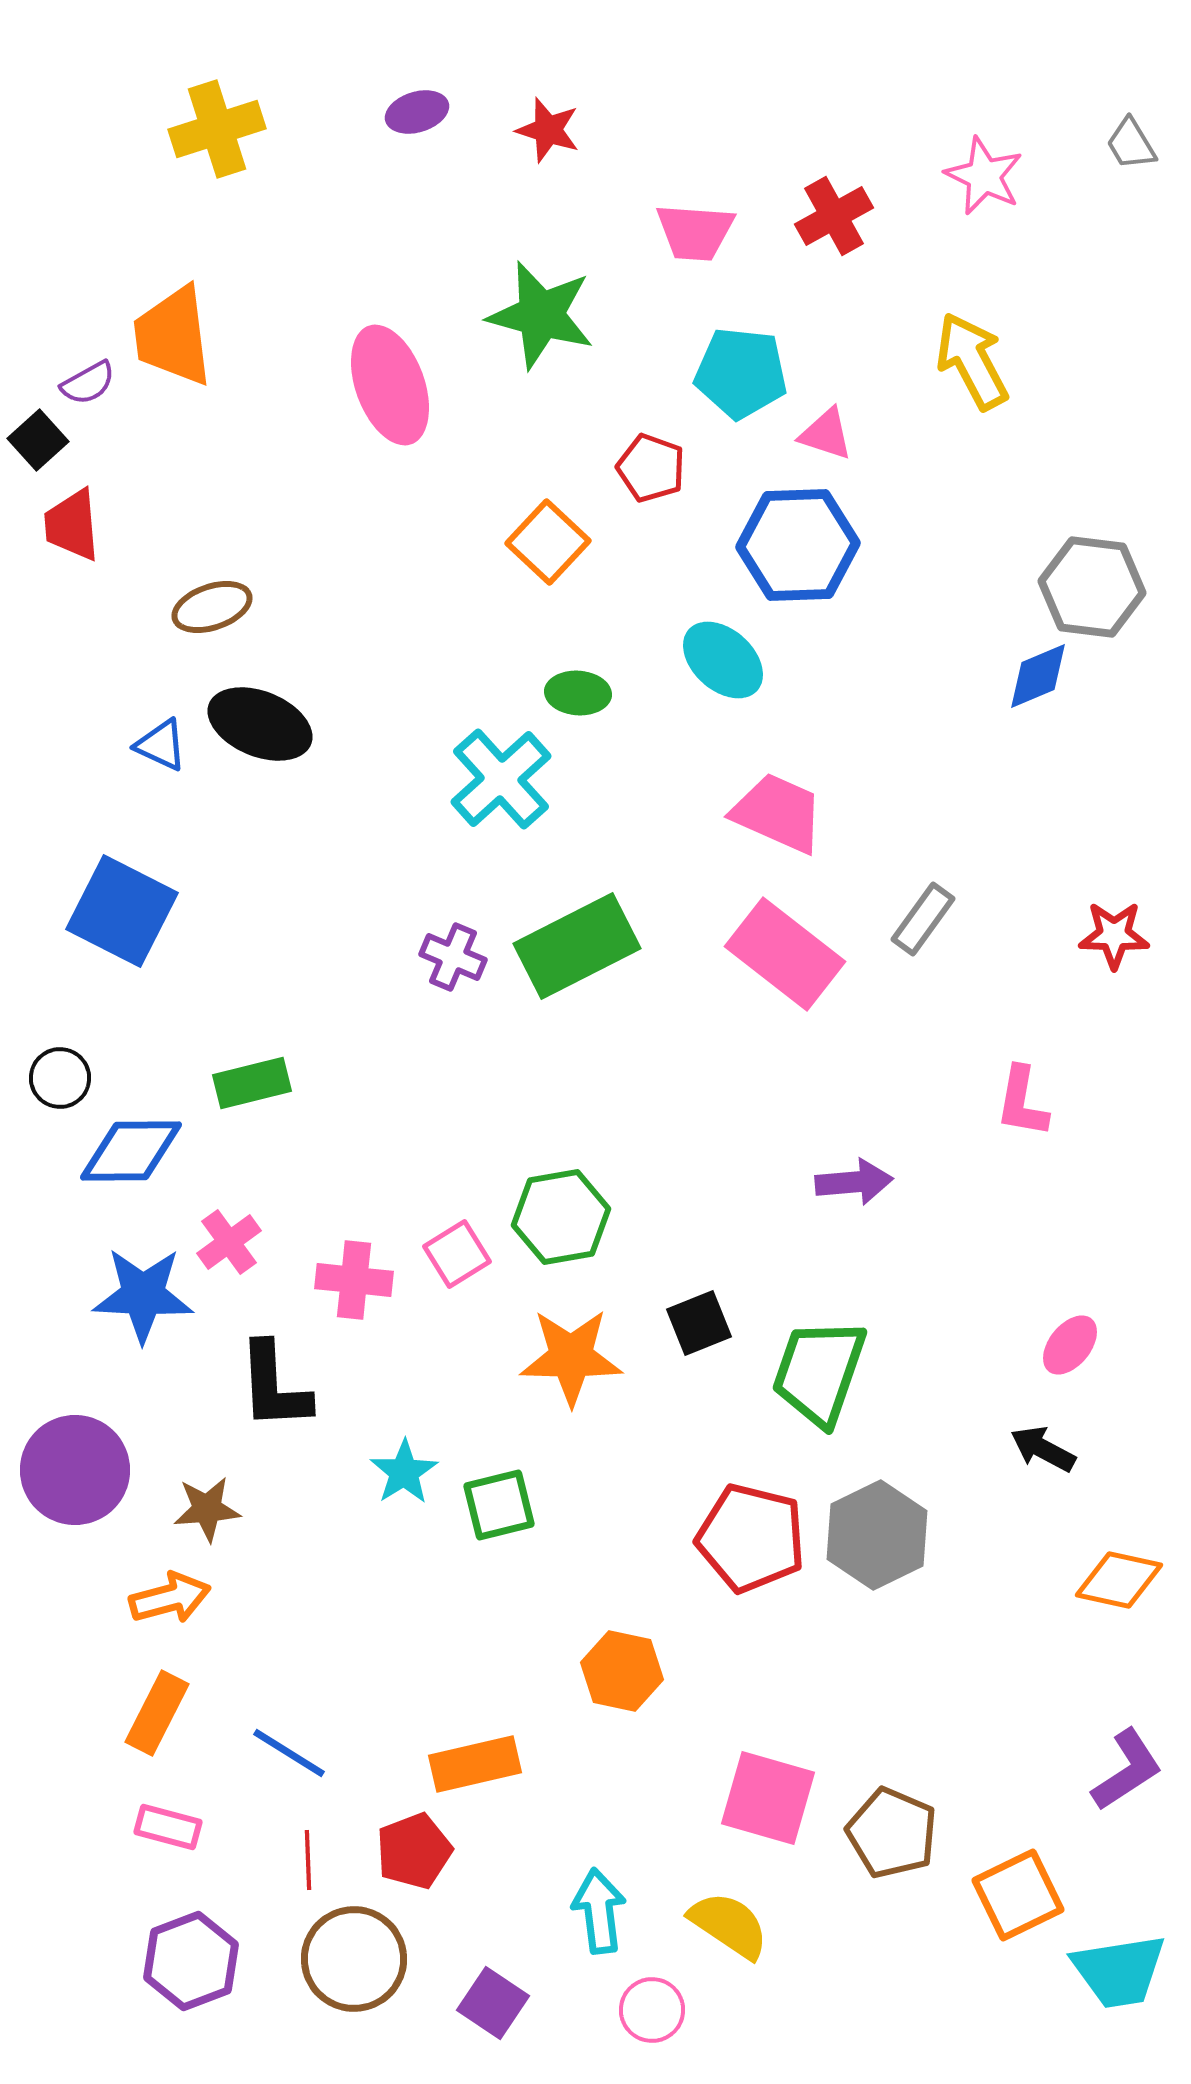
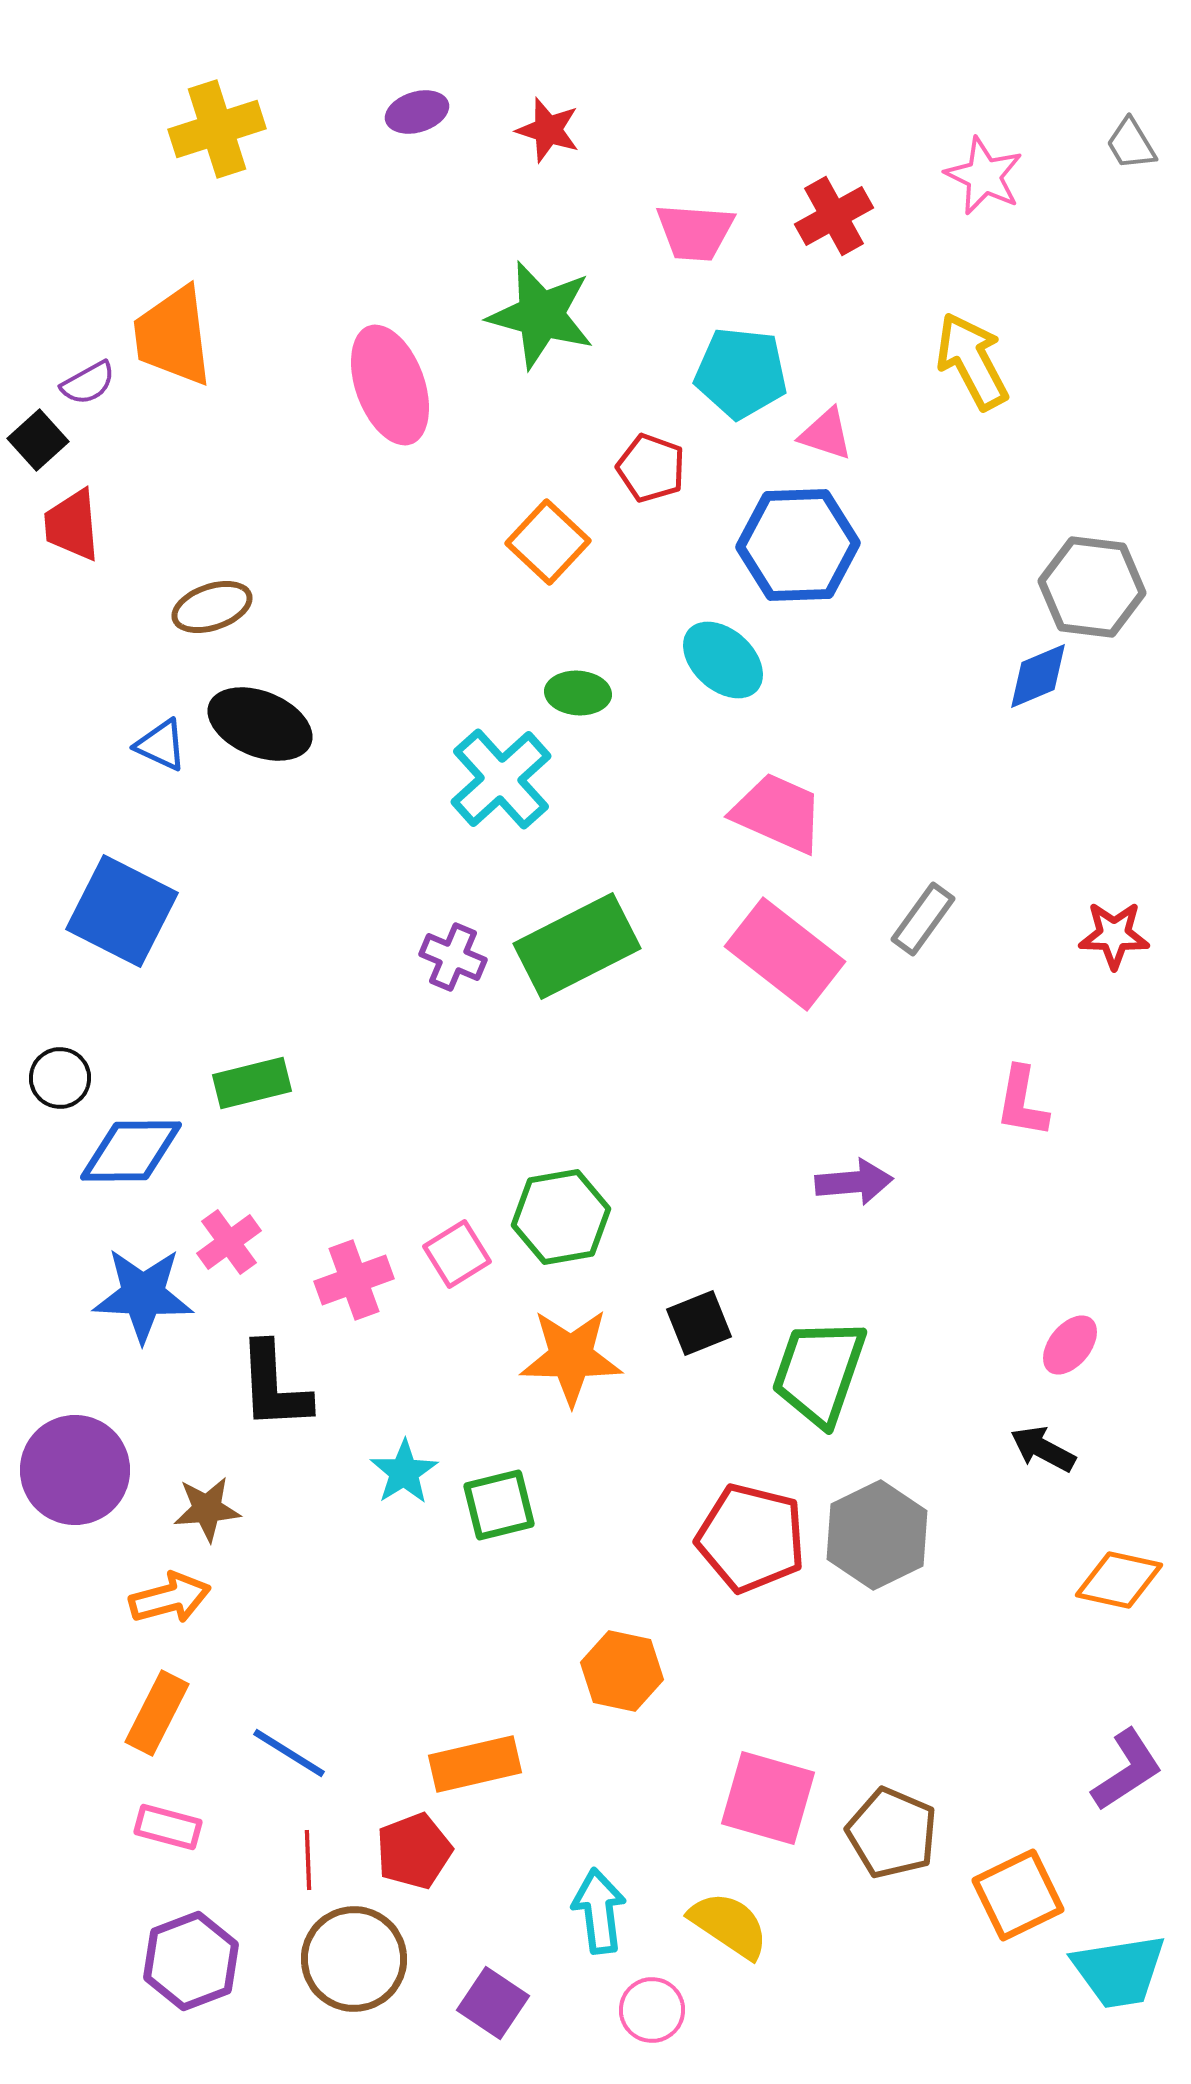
pink cross at (354, 1280): rotated 26 degrees counterclockwise
